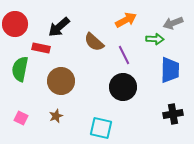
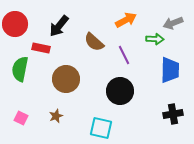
black arrow: moved 1 px up; rotated 10 degrees counterclockwise
brown circle: moved 5 px right, 2 px up
black circle: moved 3 px left, 4 px down
